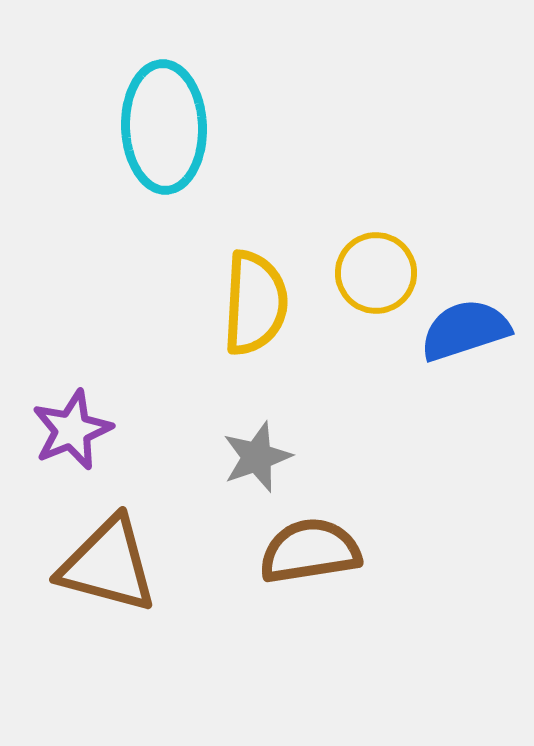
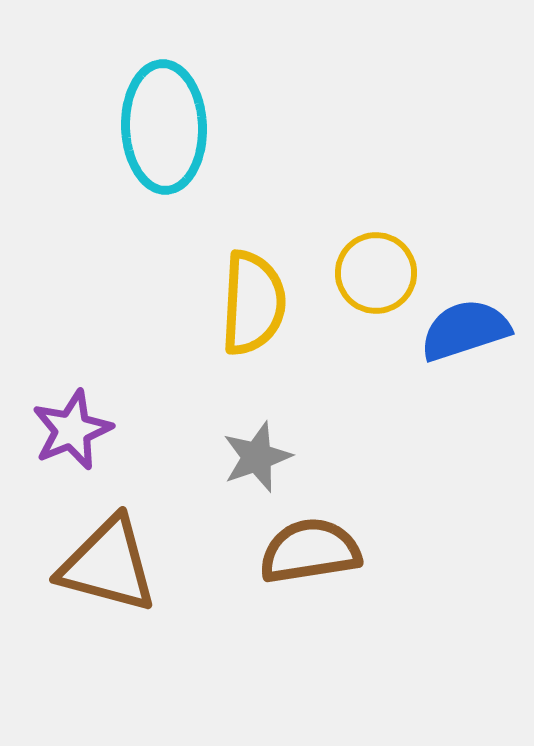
yellow semicircle: moved 2 px left
